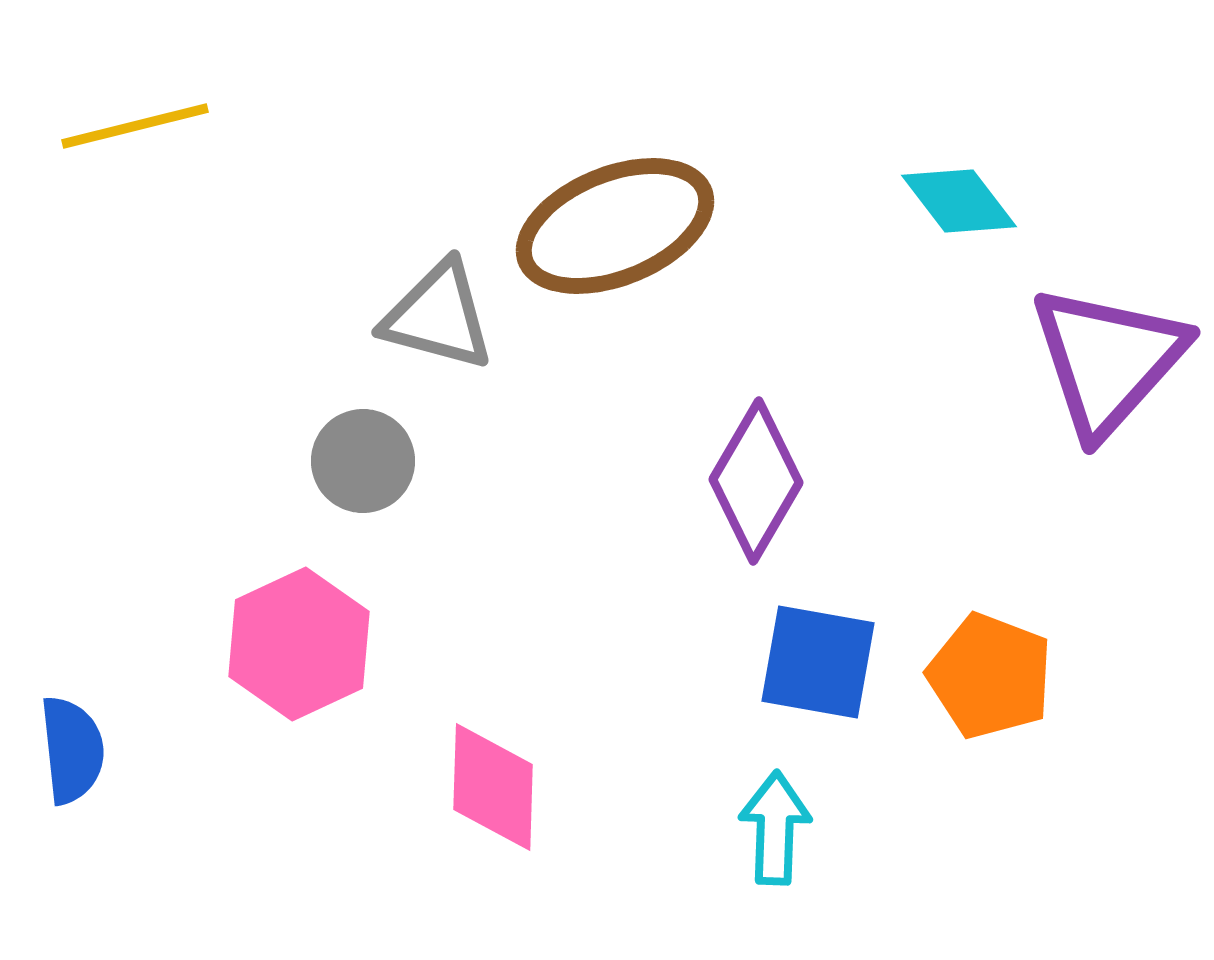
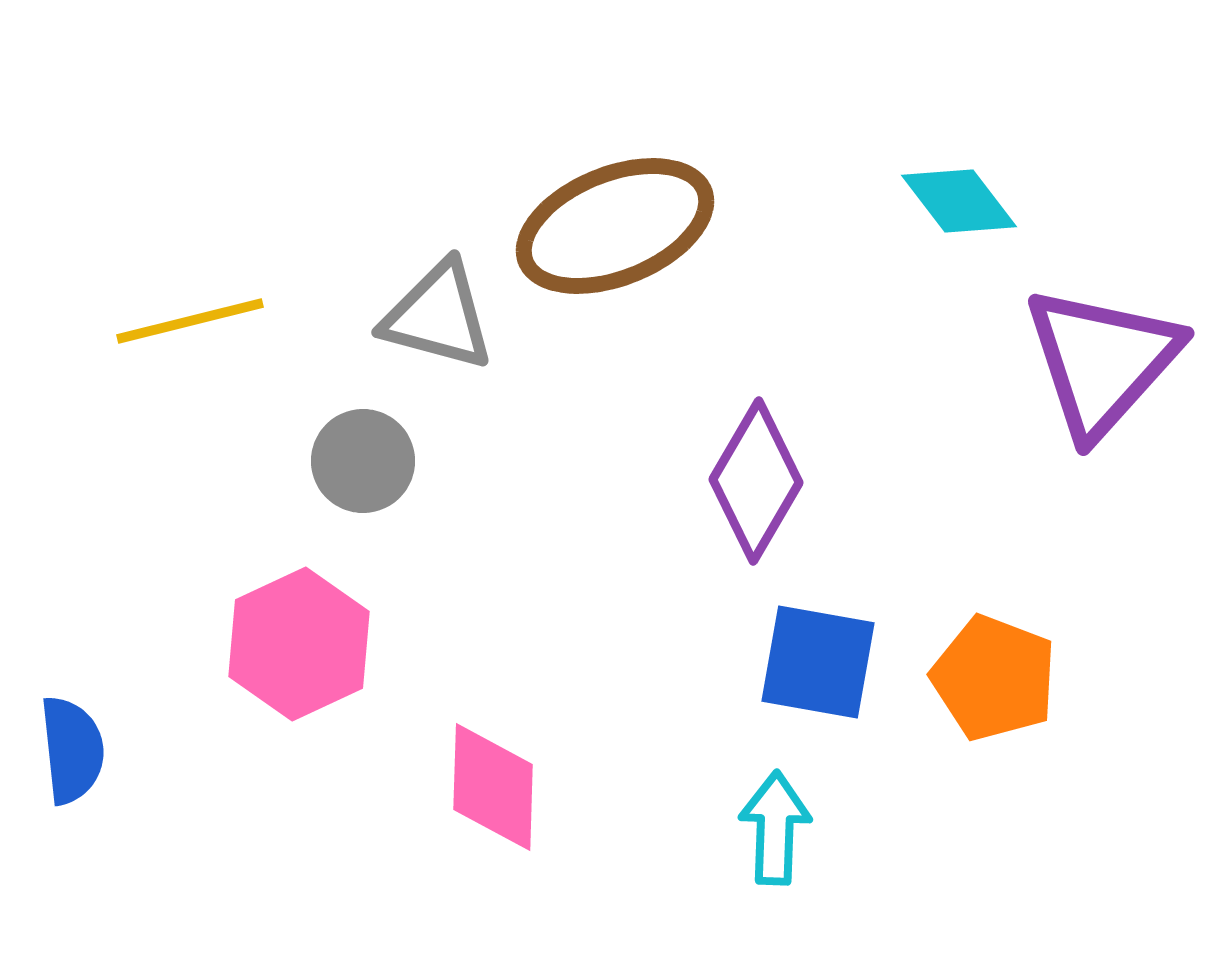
yellow line: moved 55 px right, 195 px down
purple triangle: moved 6 px left, 1 px down
orange pentagon: moved 4 px right, 2 px down
